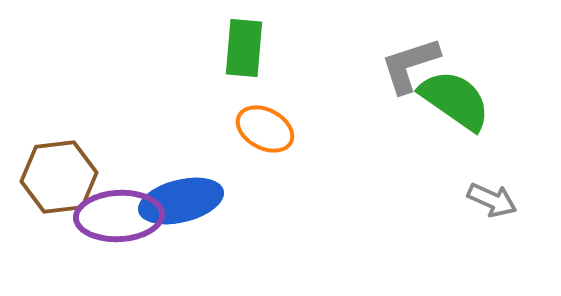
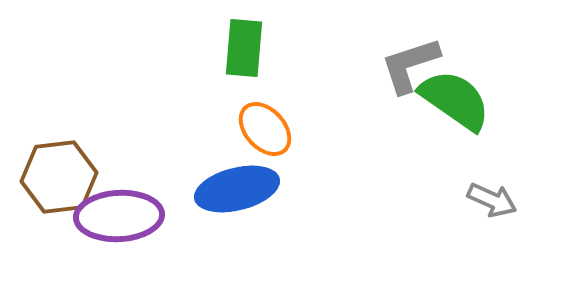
orange ellipse: rotated 20 degrees clockwise
blue ellipse: moved 56 px right, 12 px up
